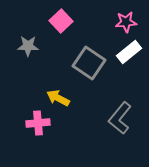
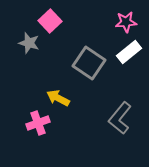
pink square: moved 11 px left
gray star: moved 1 px right, 3 px up; rotated 15 degrees clockwise
pink cross: rotated 15 degrees counterclockwise
